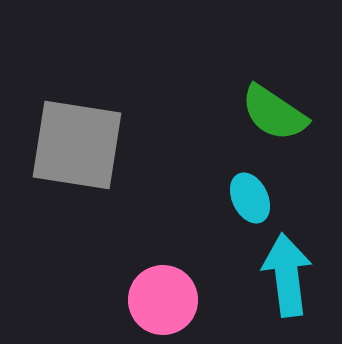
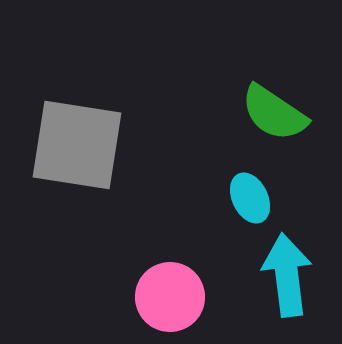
pink circle: moved 7 px right, 3 px up
